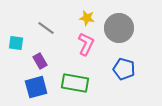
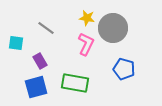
gray circle: moved 6 px left
